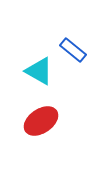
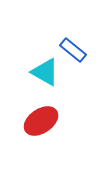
cyan triangle: moved 6 px right, 1 px down
